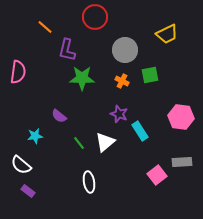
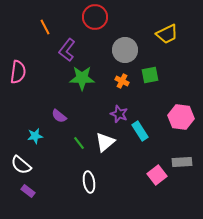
orange line: rotated 21 degrees clockwise
purple L-shape: rotated 25 degrees clockwise
